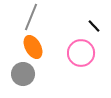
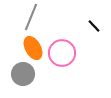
orange ellipse: moved 1 px down
pink circle: moved 19 px left
